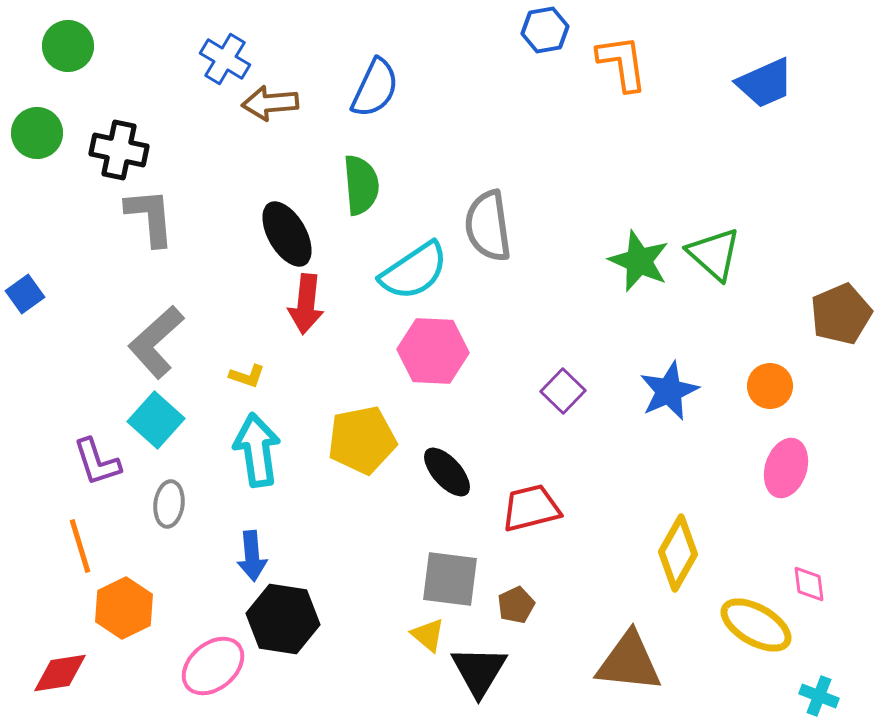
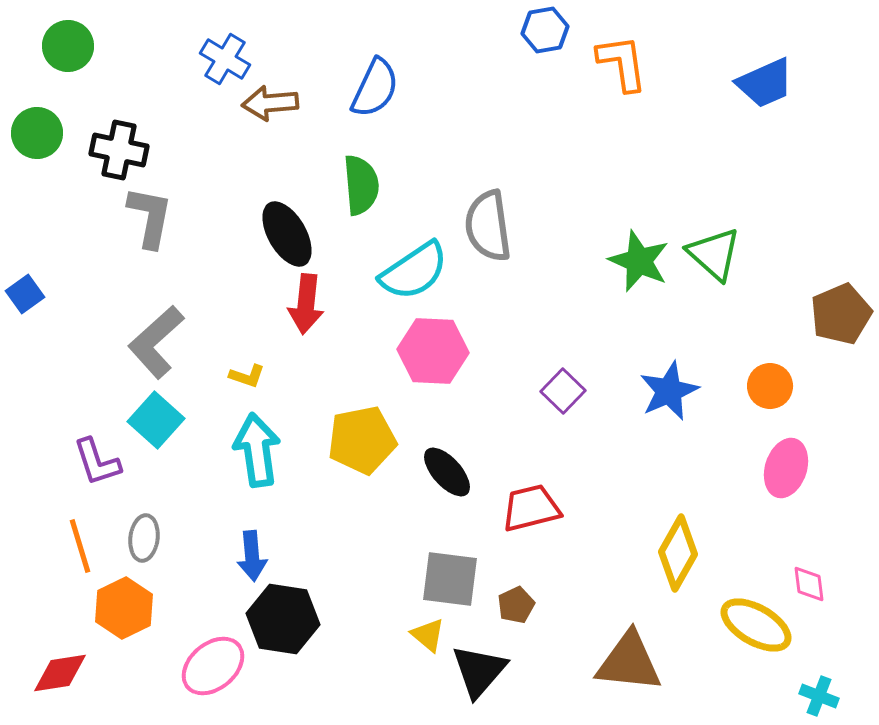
gray L-shape at (150, 217): rotated 16 degrees clockwise
gray ellipse at (169, 504): moved 25 px left, 34 px down
black triangle at (479, 671): rotated 10 degrees clockwise
